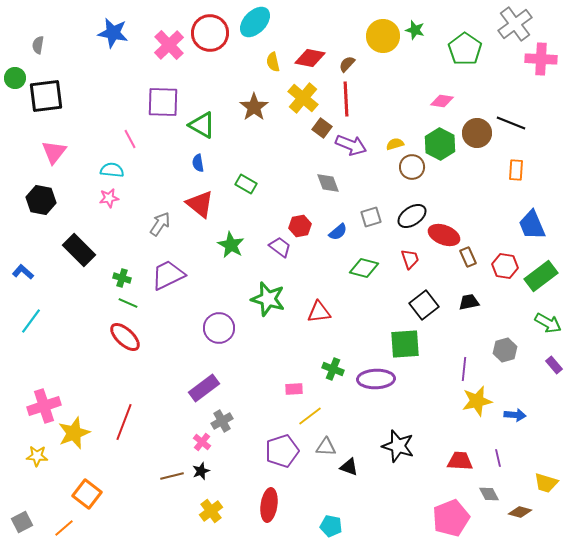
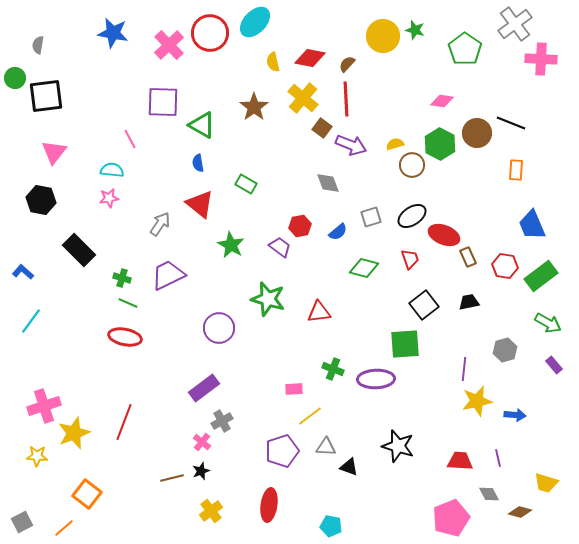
brown circle at (412, 167): moved 2 px up
red ellipse at (125, 337): rotated 32 degrees counterclockwise
brown line at (172, 476): moved 2 px down
